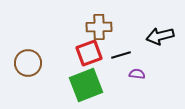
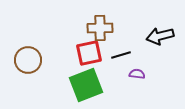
brown cross: moved 1 px right, 1 px down
red square: rotated 8 degrees clockwise
brown circle: moved 3 px up
